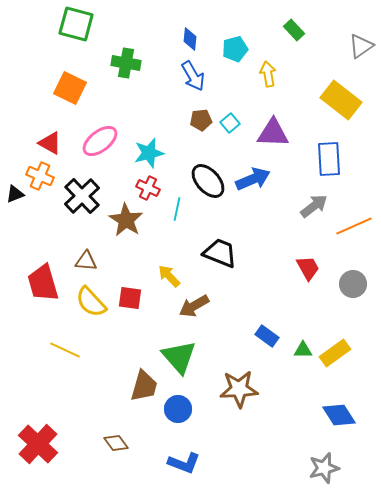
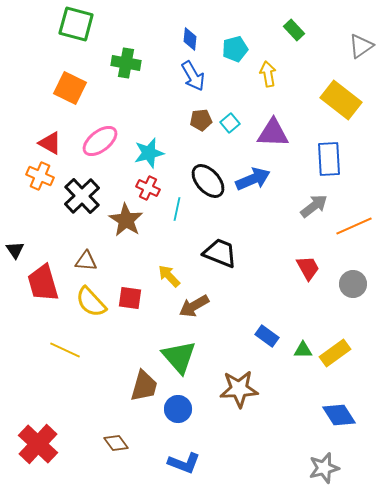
black triangle at (15, 194): moved 56 px down; rotated 42 degrees counterclockwise
